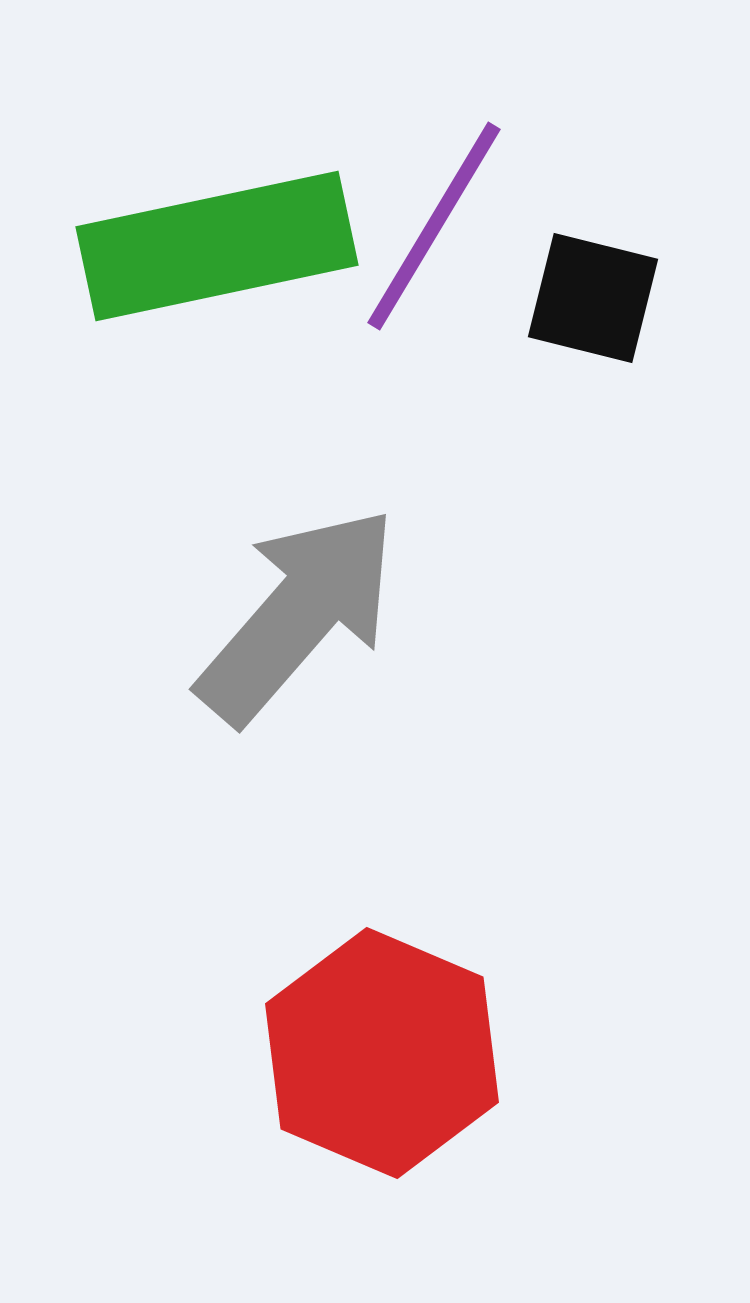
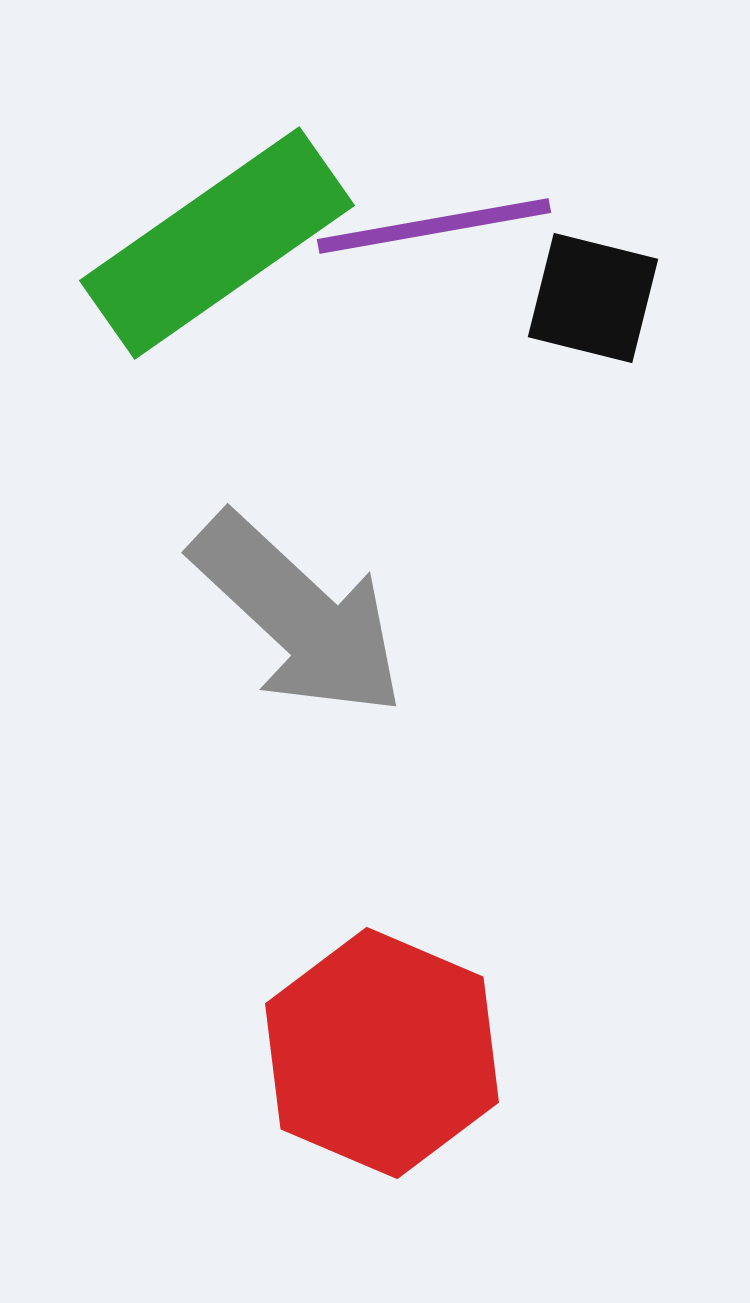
purple line: rotated 49 degrees clockwise
green rectangle: moved 3 px up; rotated 23 degrees counterclockwise
gray arrow: rotated 92 degrees clockwise
